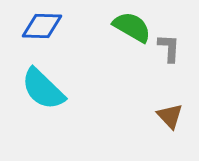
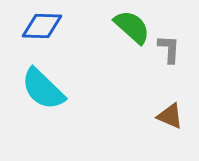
green semicircle: rotated 12 degrees clockwise
gray L-shape: moved 1 px down
brown triangle: rotated 24 degrees counterclockwise
